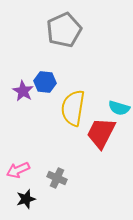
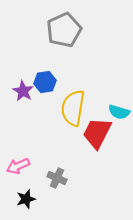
blue hexagon: rotated 15 degrees counterclockwise
cyan semicircle: moved 4 px down
red trapezoid: moved 4 px left
pink arrow: moved 4 px up
